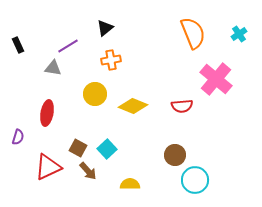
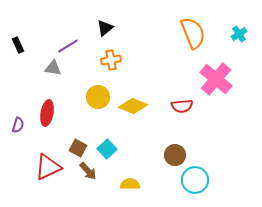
yellow circle: moved 3 px right, 3 px down
purple semicircle: moved 12 px up
